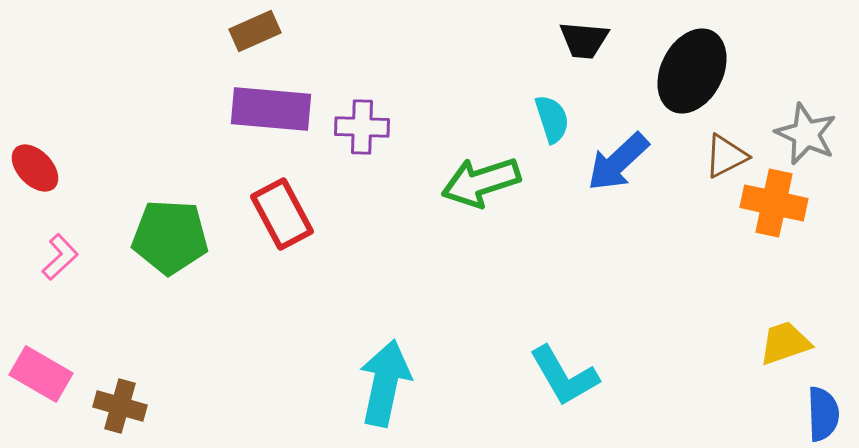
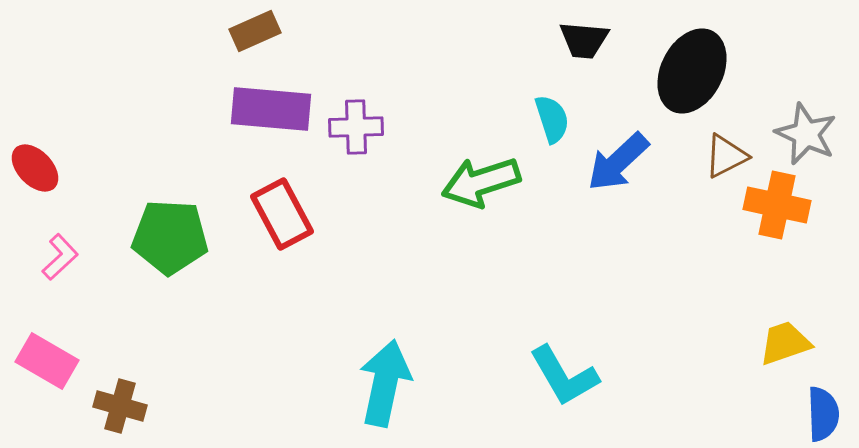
purple cross: moved 6 px left; rotated 4 degrees counterclockwise
orange cross: moved 3 px right, 2 px down
pink rectangle: moved 6 px right, 13 px up
